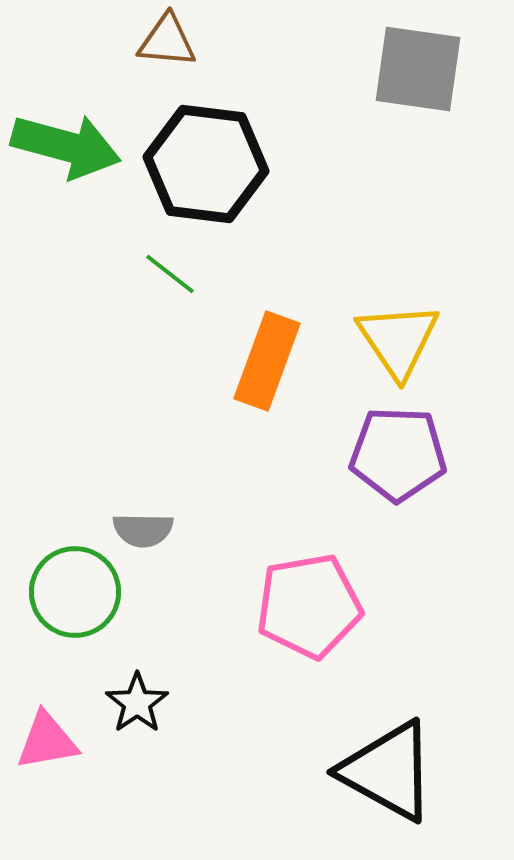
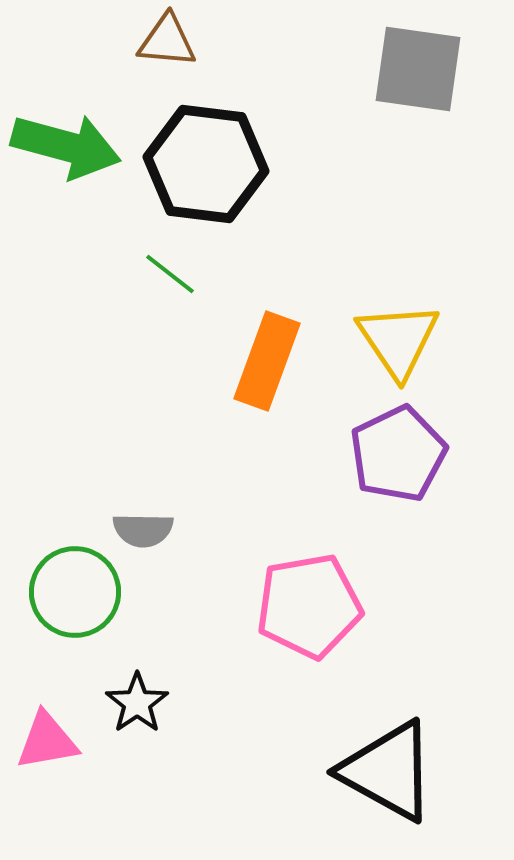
purple pentagon: rotated 28 degrees counterclockwise
